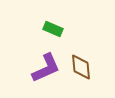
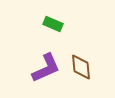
green rectangle: moved 5 px up
